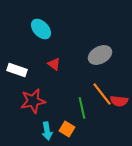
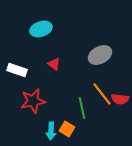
cyan ellipse: rotated 65 degrees counterclockwise
red semicircle: moved 1 px right, 2 px up
cyan arrow: moved 4 px right; rotated 12 degrees clockwise
